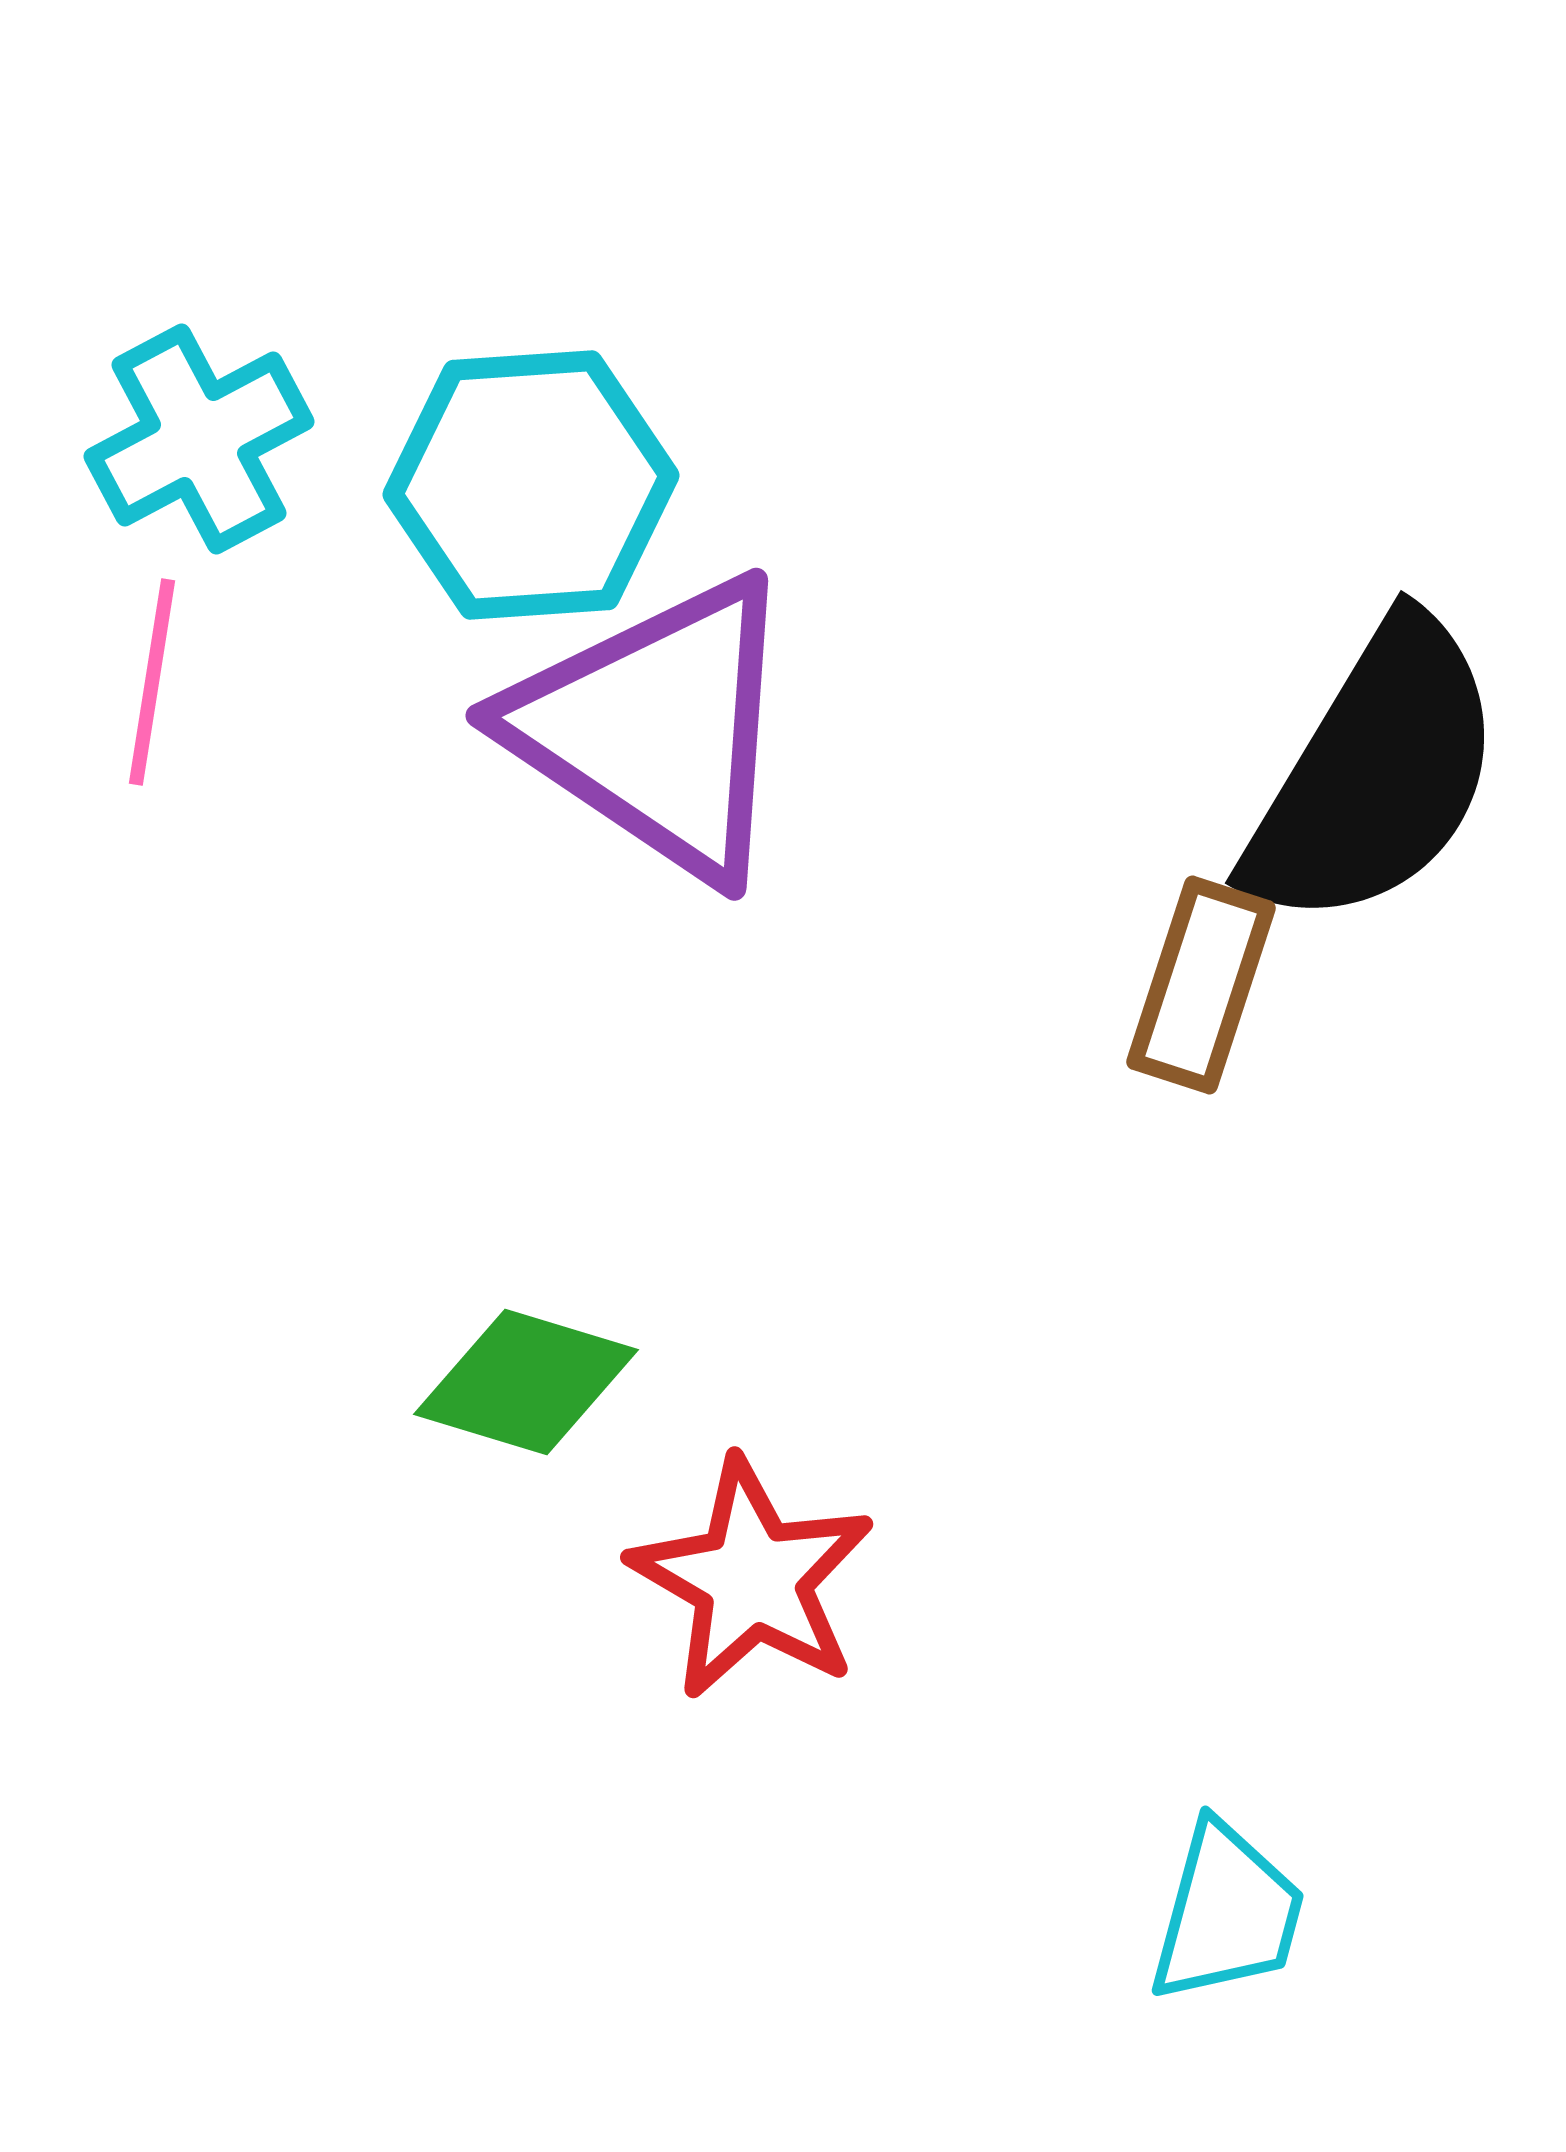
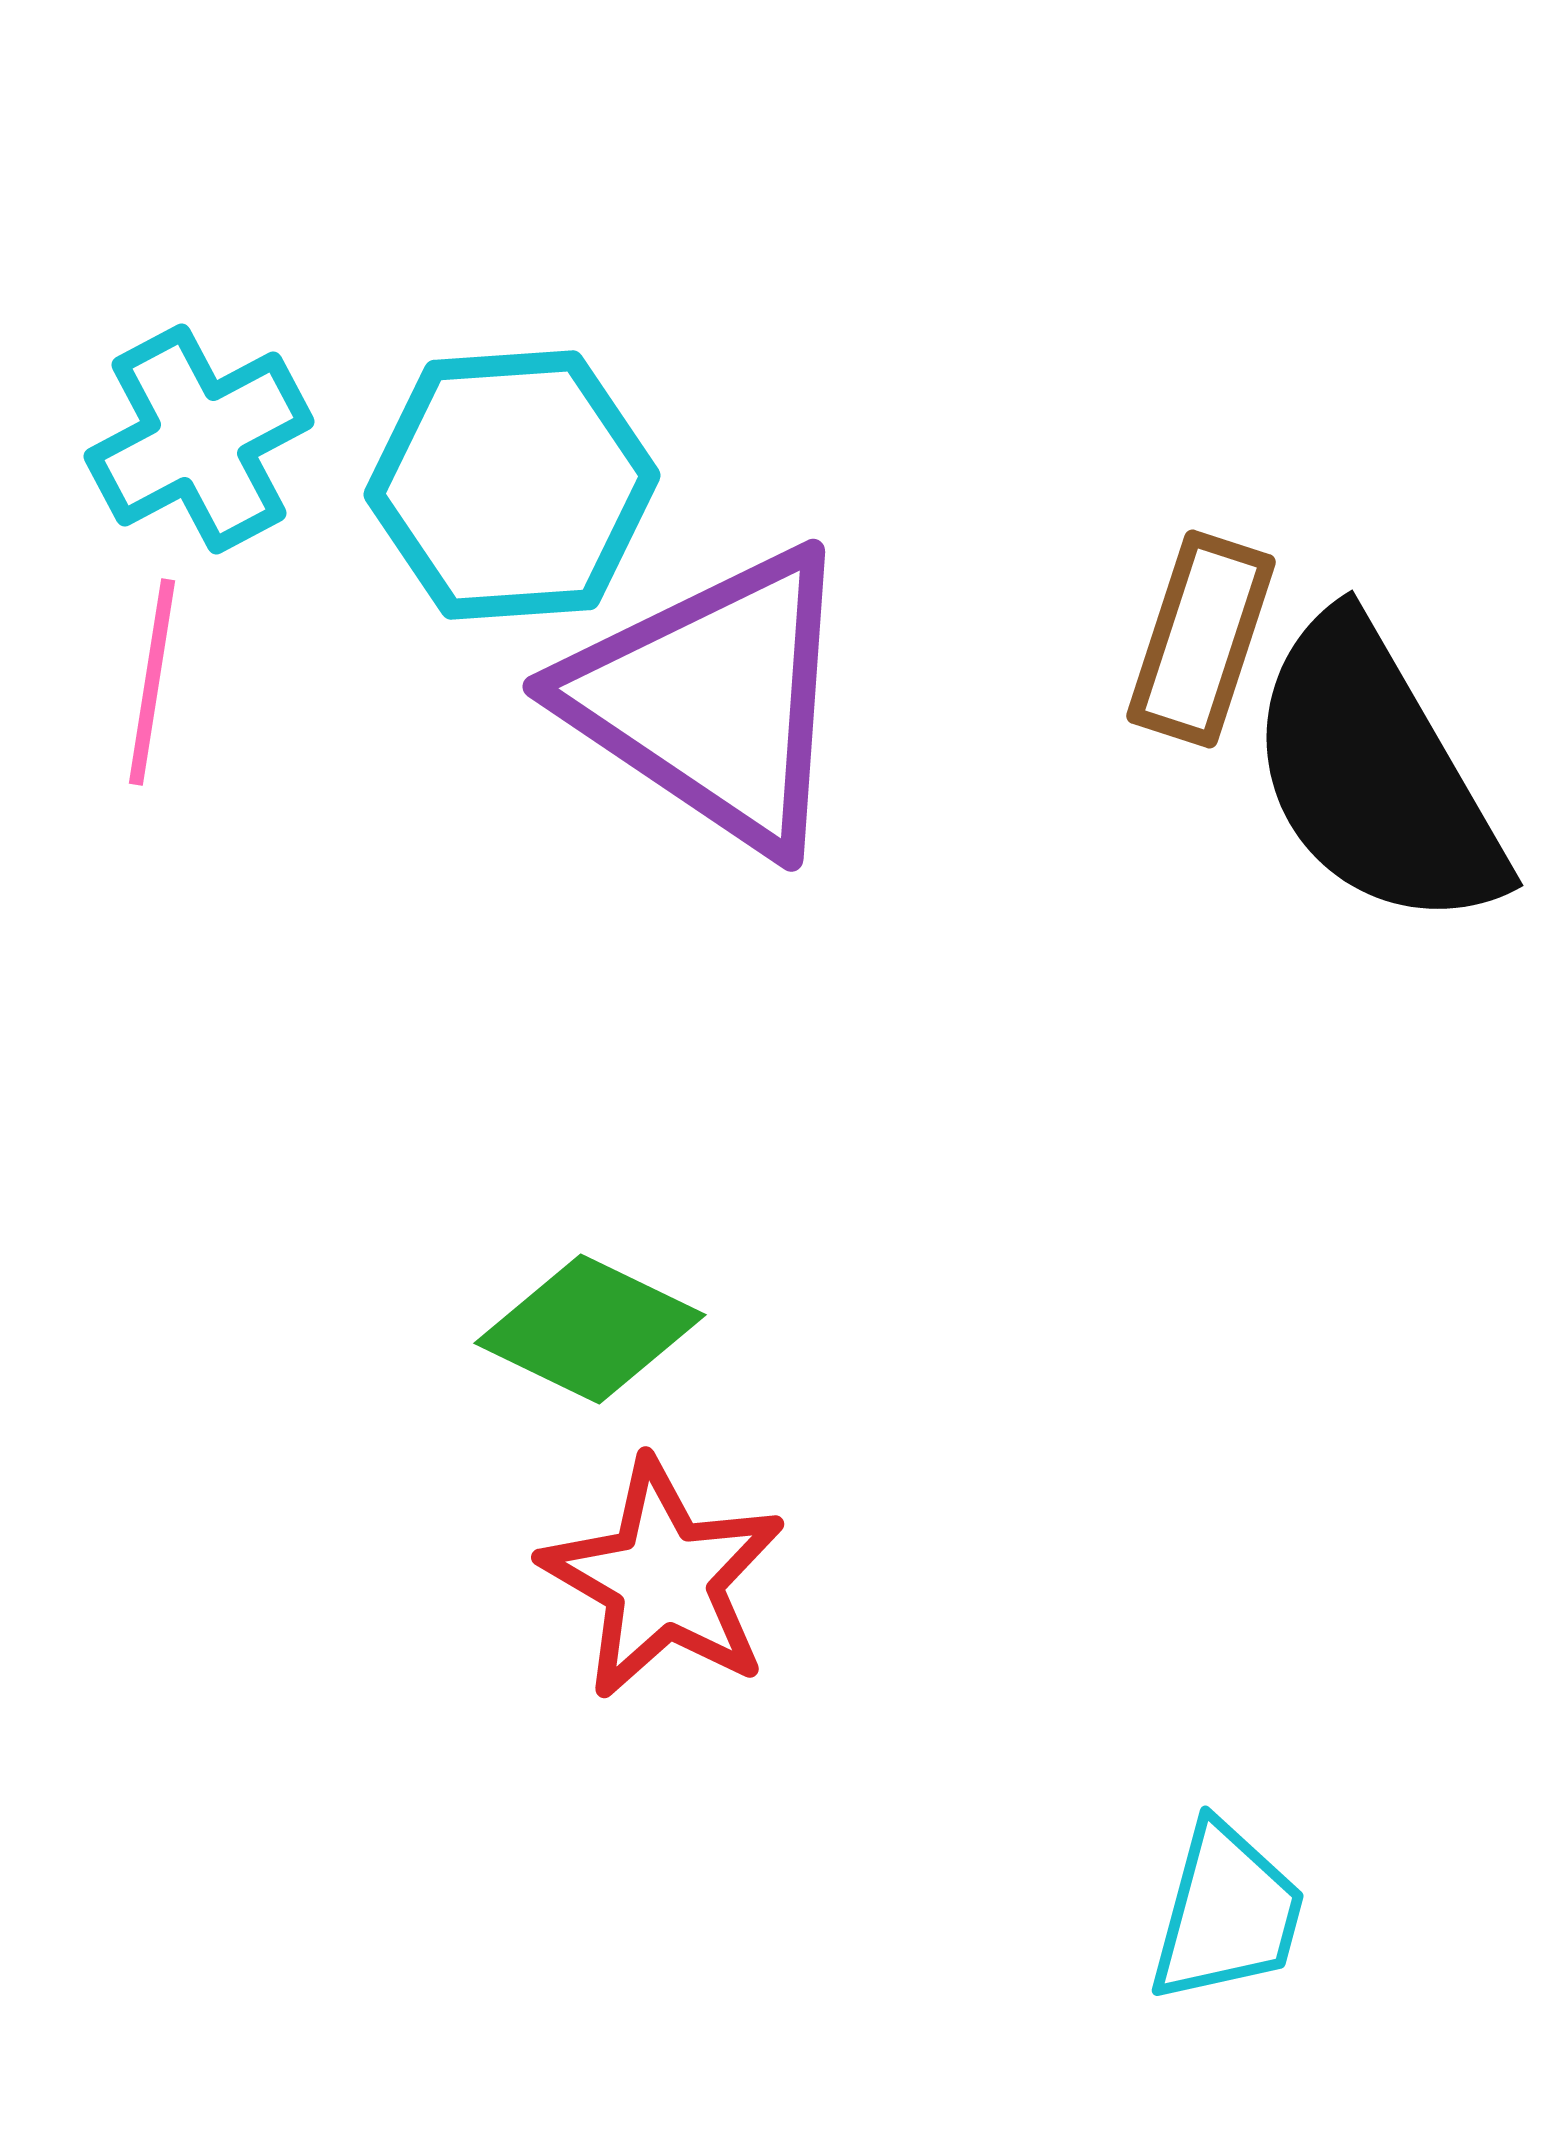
cyan hexagon: moved 19 px left
purple triangle: moved 57 px right, 29 px up
black semicircle: rotated 119 degrees clockwise
brown rectangle: moved 346 px up
green diamond: moved 64 px right, 53 px up; rotated 9 degrees clockwise
red star: moved 89 px left
